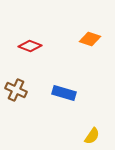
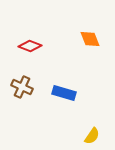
orange diamond: rotated 50 degrees clockwise
brown cross: moved 6 px right, 3 px up
